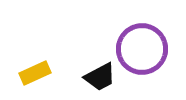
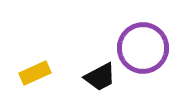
purple circle: moved 1 px right, 1 px up
